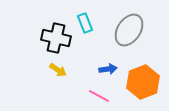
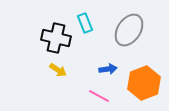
orange hexagon: moved 1 px right, 1 px down
